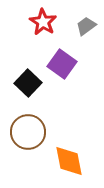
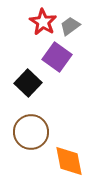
gray trapezoid: moved 16 px left
purple square: moved 5 px left, 7 px up
brown circle: moved 3 px right
